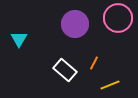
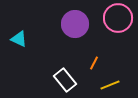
cyan triangle: rotated 36 degrees counterclockwise
white rectangle: moved 10 px down; rotated 10 degrees clockwise
